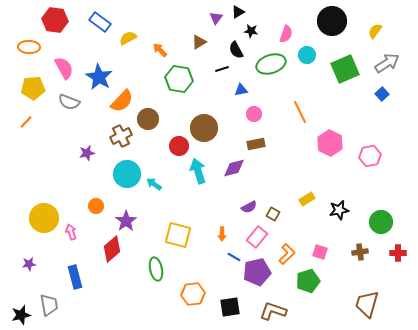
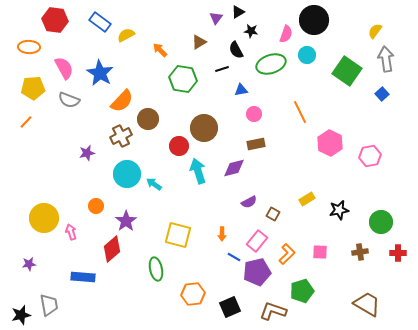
black circle at (332, 21): moved 18 px left, 1 px up
yellow semicircle at (128, 38): moved 2 px left, 3 px up
gray arrow at (387, 63): moved 1 px left, 4 px up; rotated 65 degrees counterclockwise
green square at (345, 69): moved 2 px right, 2 px down; rotated 32 degrees counterclockwise
blue star at (99, 77): moved 1 px right, 4 px up
green hexagon at (179, 79): moved 4 px right
gray semicircle at (69, 102): moved 2 px up
purple semicircle at (249, 207): moved 5 px up
pink rectangle at (257, 237): moved 4 px down
pink square at (320, 252): rotated 14 degrees counterclockwise
blue rectangle at (75, 277): moved 8 px right; rotated 70 degrees counterclockwise
green pentagon at (308, 281): moved 6 px left, 10 px down
brown trapezoid at (367, 304): rotated 104 degrees clockwise
black square at (230, 307): rotated 15 degrees counterclockwise
